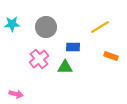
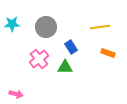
yellow line: rotated 24 degrees clockwise
blue rectangle: moved 2 px left; rotated 56 degrees clockwise
orange rectangle: moved 3 px left, 3 px up
